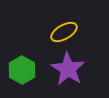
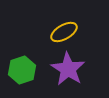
green hexagon: rotated 12 degrees clockwise
